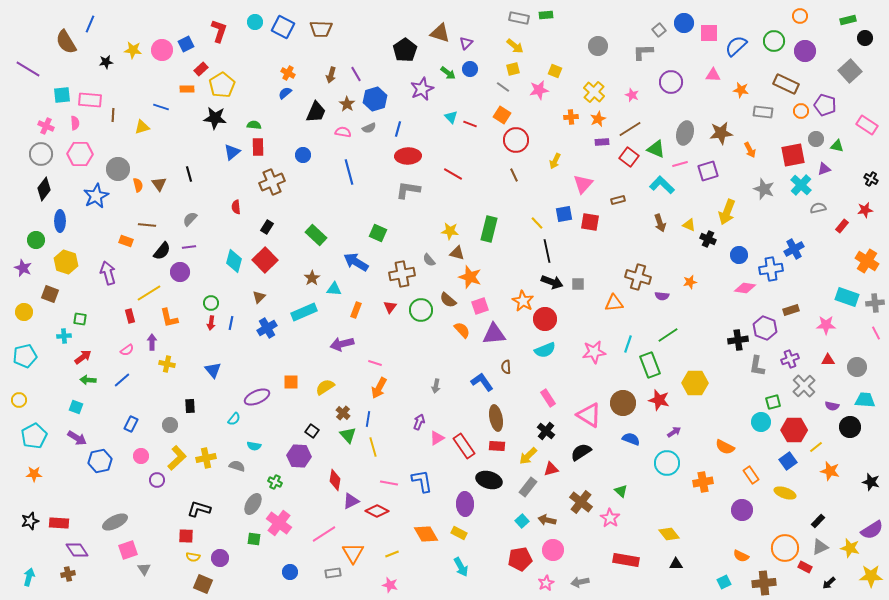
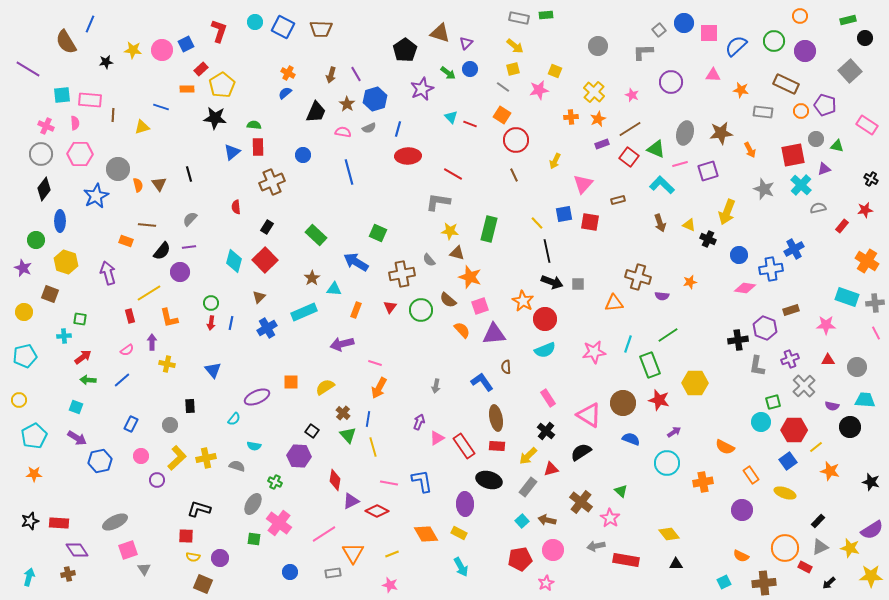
purple rectangle at (602, 142): moved 2 px down; rotated 16 degrees counterclockwise
gray L-shape at (408, 190): moved 30 px right, 12 px down
gray arrow at (580, 582): moved 16 px right, 36 px up
